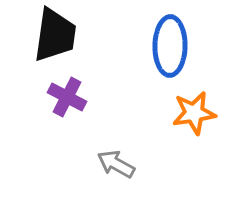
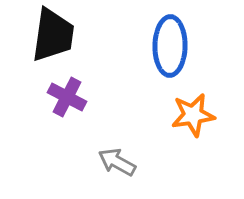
black trapezoid: moved 2 px left
orange star: moved 1 px left, 2 px down
gray arrow: moved 1 px right, 2 px up
